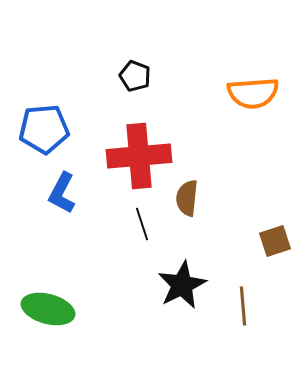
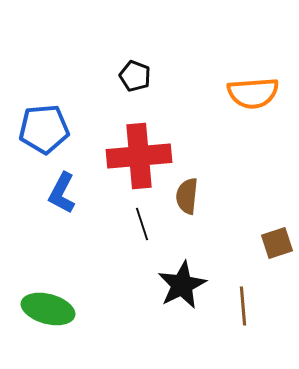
brown semicircle: moved 2 px up
brown square: moved 2 px right, 2 px down
